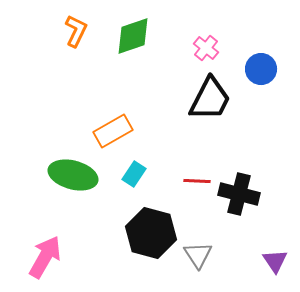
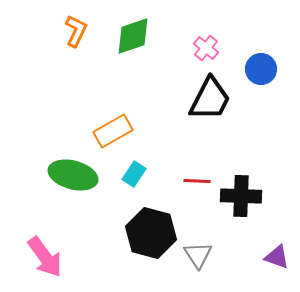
black cross: moved 2 px right, 2 px down; rotated 12 degrees counterclockwise
pink arrow: rotated 114 degrees clockwise
purple triangle: moved 2 px right, 4 px up; rotated 36 degrees counterclockwise
